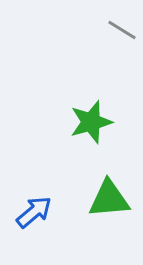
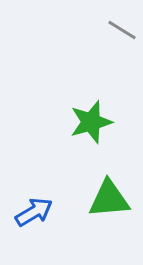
blue arrow: rotated 9 degrees clockwise
